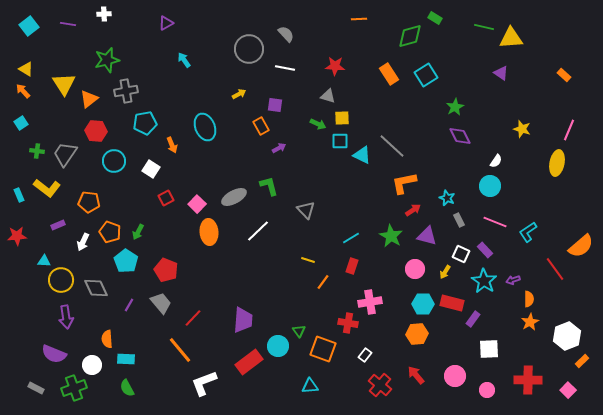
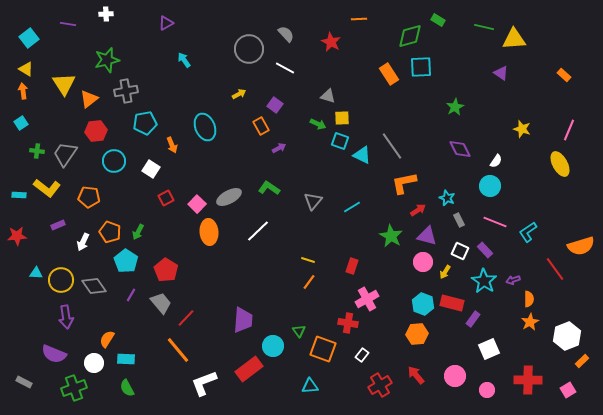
white cross at (104, 14): moved 2 px right
green rectangle at (435, 18): moved 3 px right, 2 px down
cyan square at (29, 26): moved 12 px down
yellow triangle at (511, 38): moved 3 px right, 1 px down
red star at (335, 66): moved 4 px left, 24 px up; rotated 24 degrees clockwise
white line at (285, 68): rotated 18 degrees clockwise
cyan square at (426, 75): moved 5 px left, 8 px up; rotated 30 degrees clockwise
orange arrow at (23, 91): rotated 35 degrees clockwise
purple square at (275, 105): rotated 28 degrees clockwise
red hexagon at (96, 131): rotated 10 degrees counterclockwise
purple diamond at (460, 136): moved 13 px down
cyan square at (340, 141): rotated 18 degrees clockwise
gray line at (392, 146): rotated 12 degrees clockwise
yellow ellipse at (557, 163): moved 3 px right, 1 px down; rotated 40 degrees counterclockwise
green L-shape at (269, 186): moved 2 px down; rotated 40 degrees counterclockwise
cyan rectangle at (19, 195): rotated 64 degrees counterclockwise
gray ellipse at (234, 197): moved 5 px left
orange pentagon at (89, 202): moved 5 px up
gray triangle at (306, 210): moved 7 px right, 9 px up; rotated 24 degrees clockwise
red arrow at (413, 210): moved 5 px right
cyan line at (351, 238): moved 1 px right, 31 px up
orange semicircle at (581, 246): rotated 24 degrees clockwise
white square at (461, 254): moved 1 px left, 3 px up
cyan triangle at (44, 261): moved 8 px left, 12 px down
pink circle at (415, 269): moved 8 px right, 7 px up
red pentagon at (166, 270): rotated 10 degrees clockwise
orange line at (323, 282): moved 14 px left
gray diamond at (96, 288): moved 2 px left, 2 px up; rotated 10 degrees counterclockwise
pink cross at (370, 302): moved 3 px left, 3 px up; rotated 20 degrees counterclockwise
cyan hexagon at (423, 304): rotated 20 degrees clockwise
purple line at (129, 305): moved 2 px right, 10 px up
red line at (193, 318): moved 7 px left
orange semicircle at (107, 339): rotated 36 degrees clockwise
cyan circle at (278, 346): moved 5 px left
white square at (489, 349): rotated 20 degrees counterclockwise
orange line at (180, 350): moved 2 px left
white rectangle at (365, 355): moved 3 px left
red rectangle at (249, 362): moved 7 px down
white circle at (92, 365): moved 2 px right, 2 px up
red cross at (380, 385): rotated 20 degrees clockwise
gray rectangle at (36, 388): moved 12 px left, 6 px up
pink square at (568, 390): rotated 14 degrees clockwise
